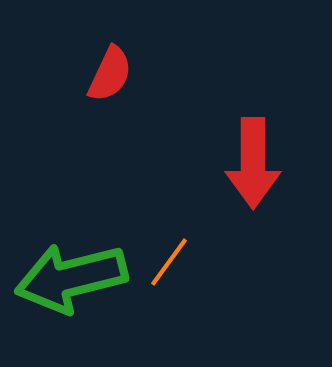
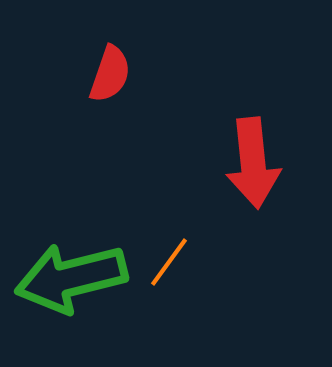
red semicircle: rotated 6 degrees counterclockwise
red arrow: rotated 6 degrees counterclockwise
